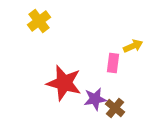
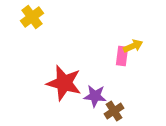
yellow cross: moved 7 px left, 4 px up
pink rectangle: moved 9 px right, 7 px up
purple star: moved 3 px up; rotated 15 degrees clockwise
brown cross: moved 1 px left, 3 px down; rotated 18 degrees clockwise
